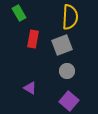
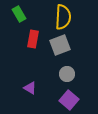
green rectangle: moved 1 px down
yellow semicircle: moved 7 px left
gray square: moved 2 px left
gray circle: moved 3 px down
purple square: moved 1 px up
